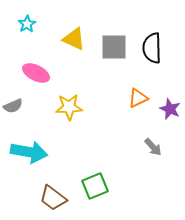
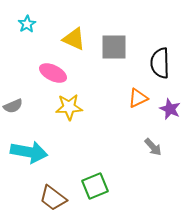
black semicircle: moved 8 px right, 15 px down
pink ellipse: moved 17 px right
